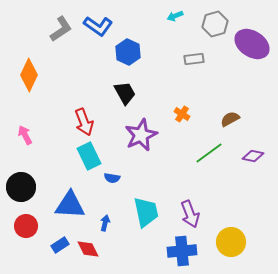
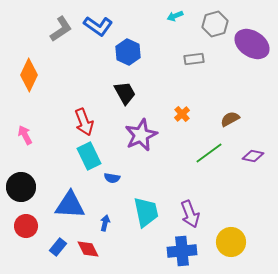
orange cross: rotated 14 degrees clockwise
blue rectangle: moved 2 px left, 2 px down; rotated 18 degrees counterclockwise
